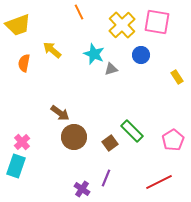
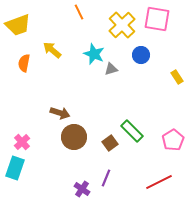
pink square: moved 3 px up
brown arrow: rotated 18 degrees counterclockwise
cyan rectangle: moved 1 px left, 2 px down
